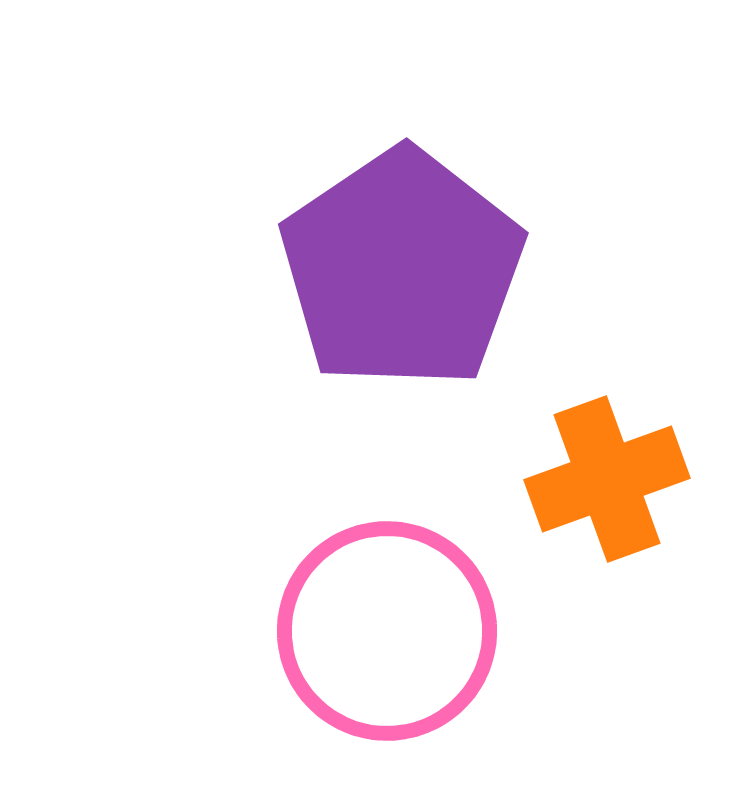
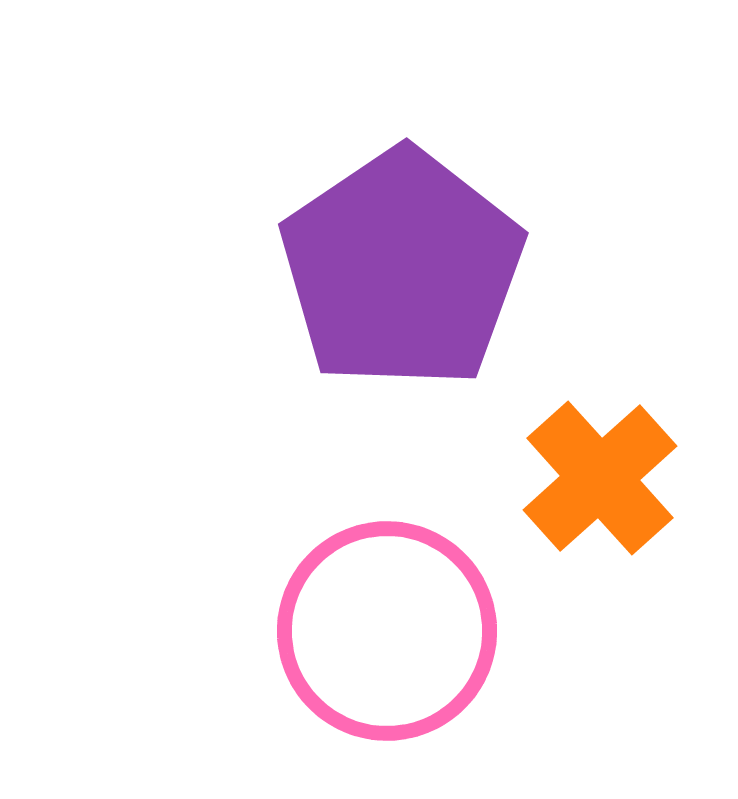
orange cross: moved 7 px left, 1 px up; rotated 22 degrees counterclockwise
